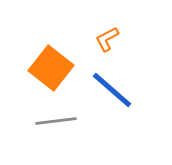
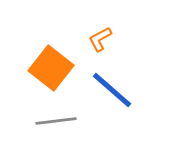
orange L-shape: moved 7 px left
